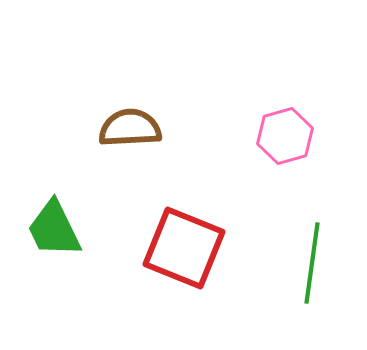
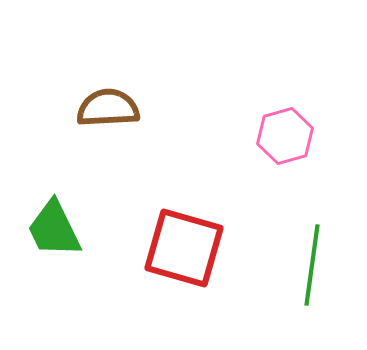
brown semicircle: moved 22 px left, 20 px up
red square: rotated 6 degrees counterclockwise
green line: moved 2 px down
